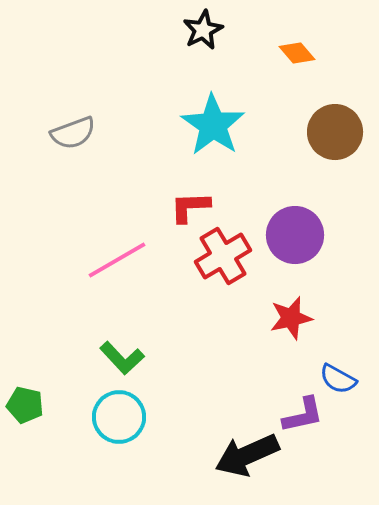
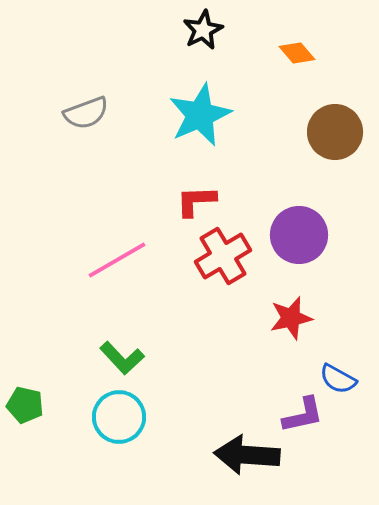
cyan star: moved 13 px left, 10 px up; rotated 14 degrees clockwise
gray semicircle: moved 13 px right, 20 px up
red L-shape: moved 6 px right, 6 px up
purple circle: moved 4 px right
black arrow: rotated 28 degrees clockwise
